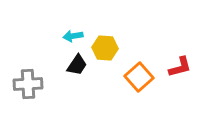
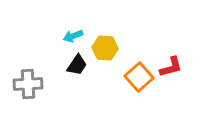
cyan arrow: rotated 12 degrees counterclockwise
red L-shape: moved 9 px left
